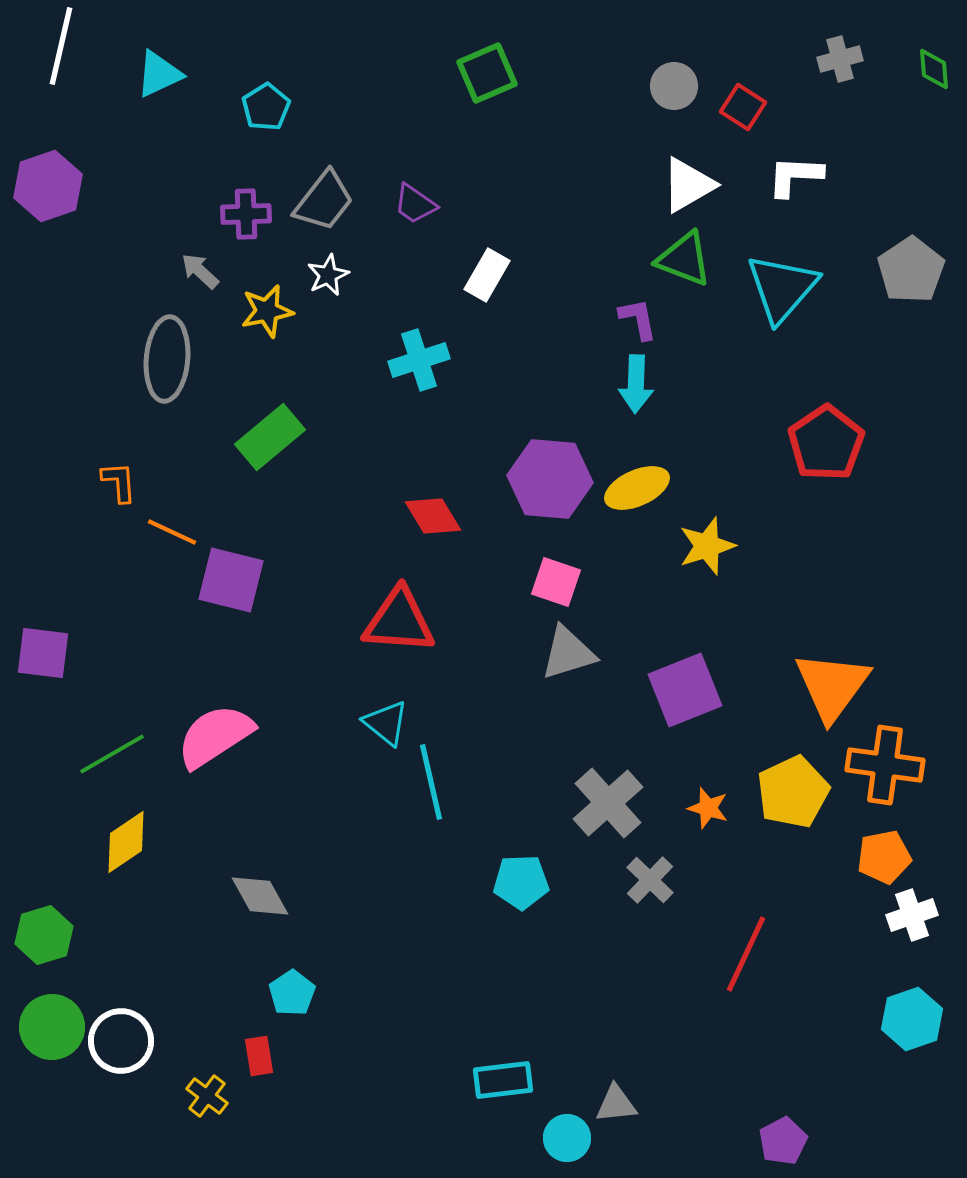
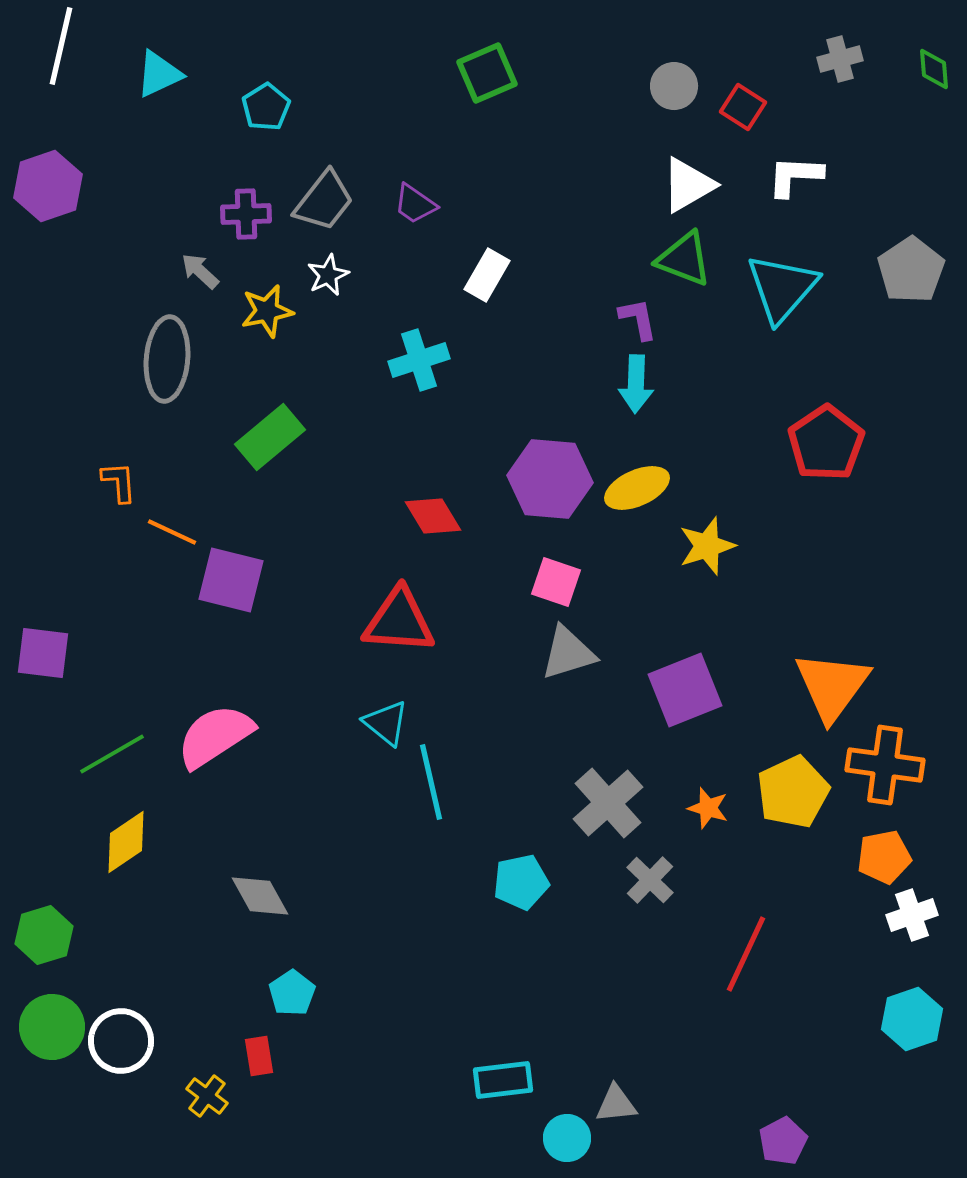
cyan pentagon at (521, 882): rotated 10 degrees counterclockwise
